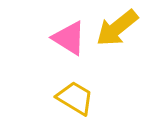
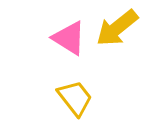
yellow trapezoid: rotated 21 degrees clockwise
